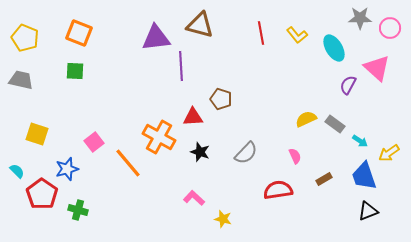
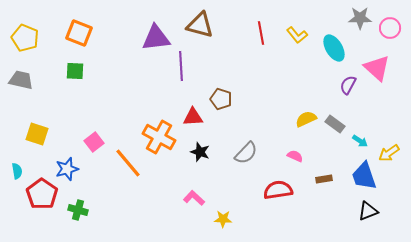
pink semicircle: rotated 42 degrees counterclockwise
cyan semicircle: rotated 35 degrees clockwise
brown rectangle: rotated 21 degrees clockwise
yellow star: rotated 12 degrees counterclockwise
